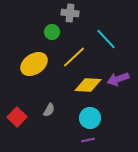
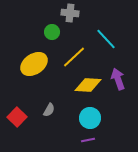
purple arrow: rotated 90 degrees clockwise
